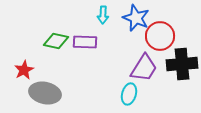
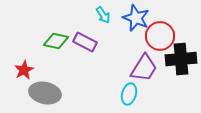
cyan arrow: rotated 36 degrees counterclockwise
purple rectangle: rotated 25 degrees clockwise
black cross: moved 1 px left, 5 px up
